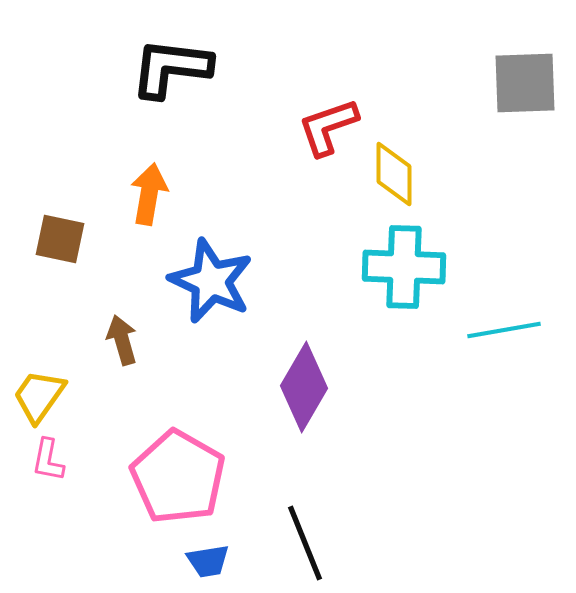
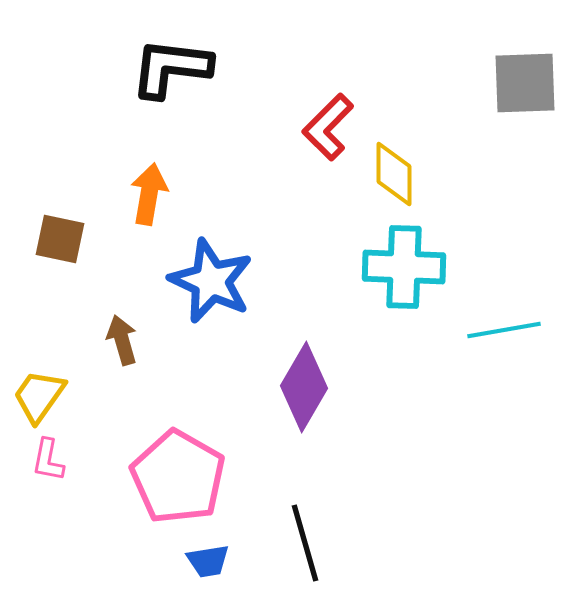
red L-shape: rotated 26 degrees counterclockwise
black line: rotated 6 degrees clockwise
